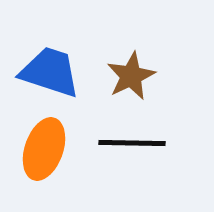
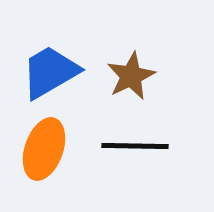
blue trapezoid: rotated 48 degrees counterclockwise
black line: moved 3 px right, 3 px down
